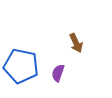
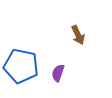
brown arrow: moved 2 px right, 8 px up
